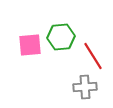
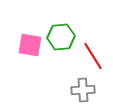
pink square: rotated 15 degrees clockwise
gray cross: moved 2 px left, 3 px down
